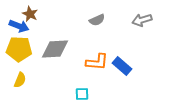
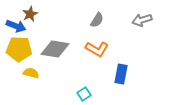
brown star: rotated 21 degrees clockwise
gray semicircle: rotated 35 degrees counterclockwise
blue arrow: moved 3 px left
gray diamond: rotated 12 degrees clockwise
orange L-shape: moved 13 px up; rotated 25 degrees clockwise
blue rectangle: moved 1 px left, 8 px down; rotated 60 degrees clockwise
yellow semicircle: moved 11 px right, 7 px up; rotated 98 degrees counterclockwise
cyan square: moved 2 px right; rotated 32 degrees counterclockwise
